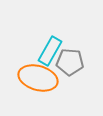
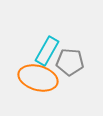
cyan rectangle: moved 3 px left
